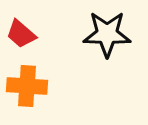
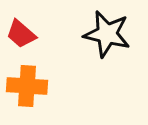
black star: rotated 12 degrees clockwise
